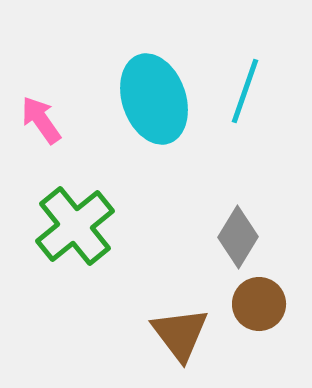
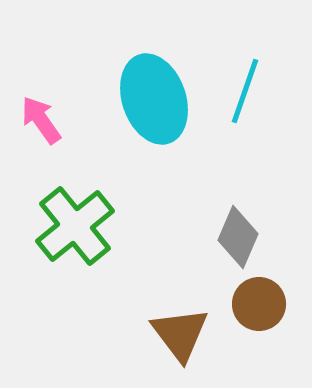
gray diamond: rotated 8 degrees counterclockwise
